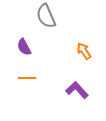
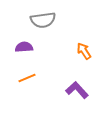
gray semicircle: moved 3 px left, 4 px down; rotated 75 degrees counterclockwise
purple semicircle: rotated 114 degrees clockwise
orange line: rotated 24 degrees counterclockwise
